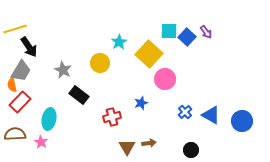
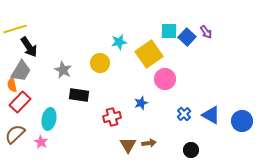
cyan star: rotated 21 degrees clockwise
yellow square: rotated 12 degrees clockwise
black rectangle: rotated 30 degrees counterclockwise
blue cross: moved 1 px left, 2 px down
brown semicircle: rotated 40 degrees counterclockwise
brown triangle: moved 1 px right, 2 px up
